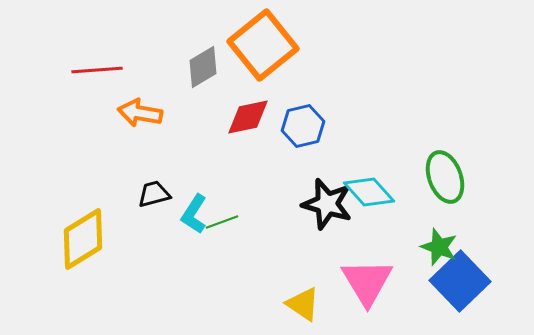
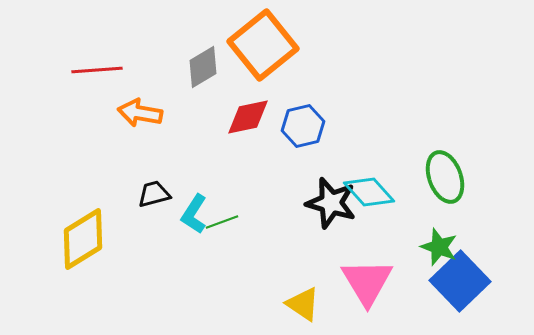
black star: moved 4 px right, 1 px up
